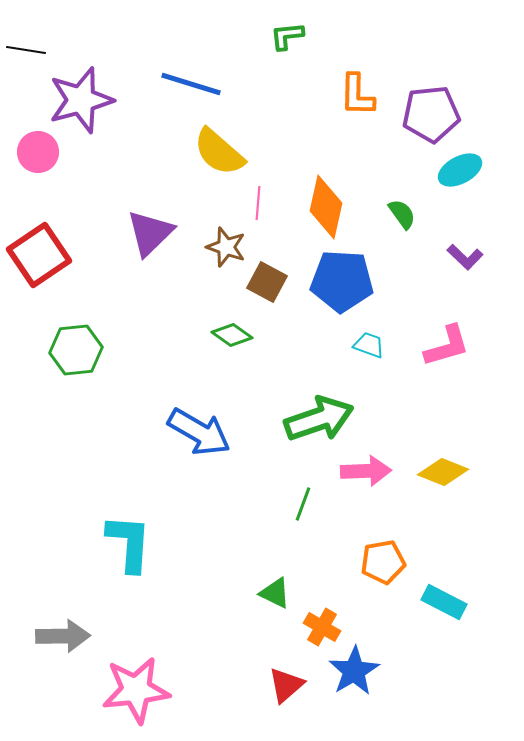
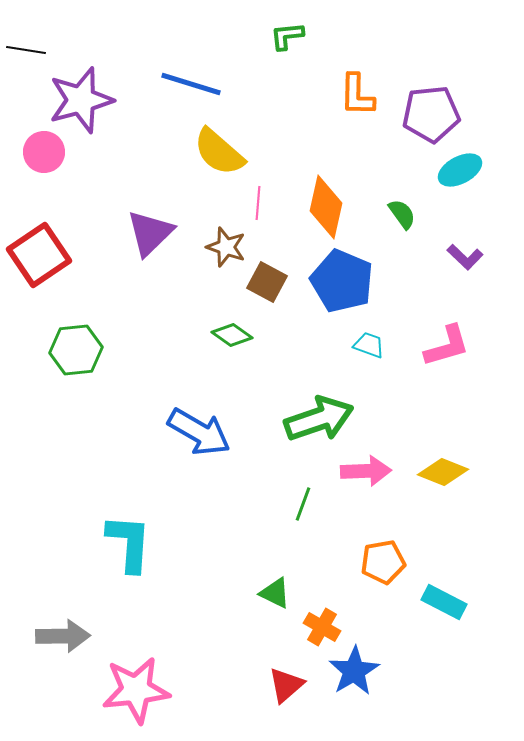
pink circle: moved 6 px right
blue pentagon: rotated 20 degrees clockwise
